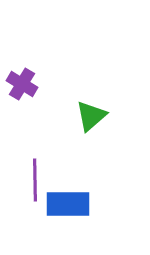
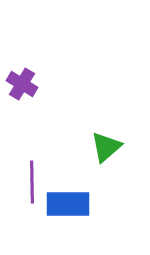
green triangle: moved 15 px right, 31 px down
purple line: moved 3 px left, 2 px down
